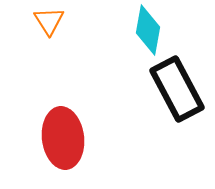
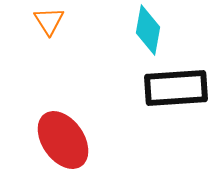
black rectangle: moved 1 px left, 1 px up; rotated 66 degrees counterclockwise
red ellipse: moved 2 px down; rotated 28 degrees counterclockwise
